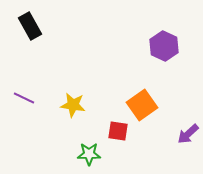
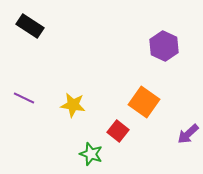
black rectangle: rotated 28 degrees counterclockwise
orange square: moved 2 px right, 3 px up; rotated 20 degrees counterclockwise
red square: rotated 30 degrees clockwise
green star: moved 2 px right; rotated 20 degrees clockwise
